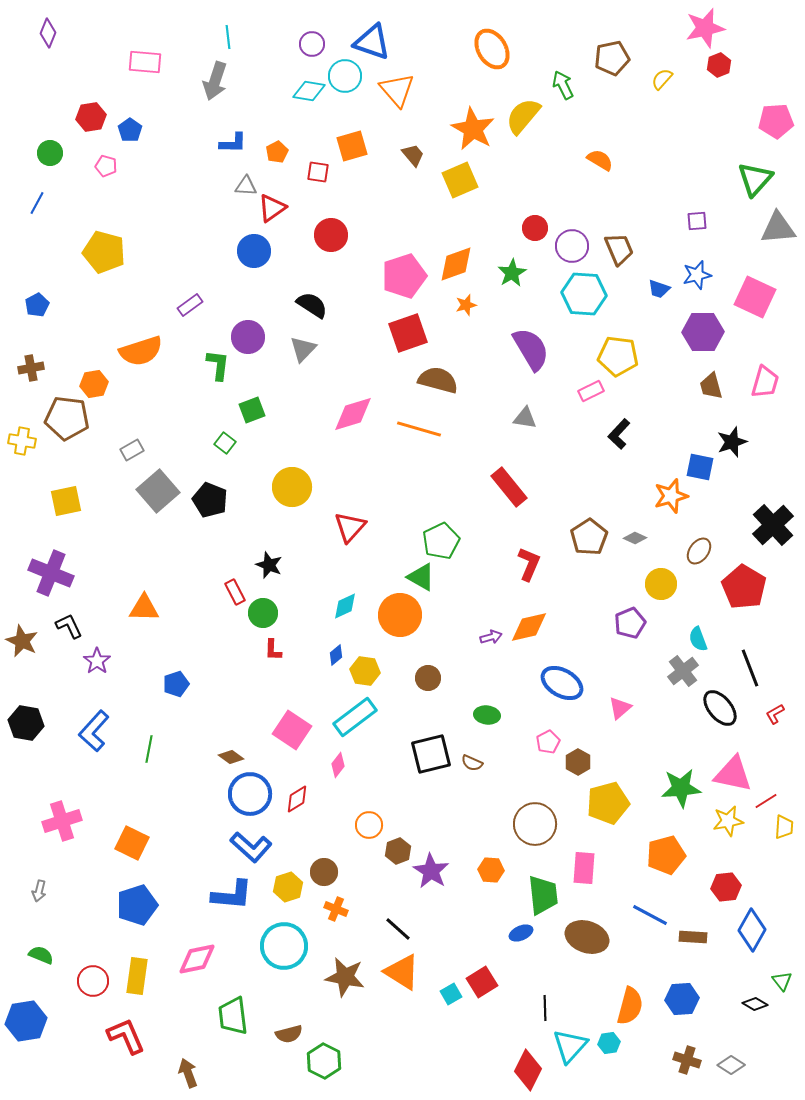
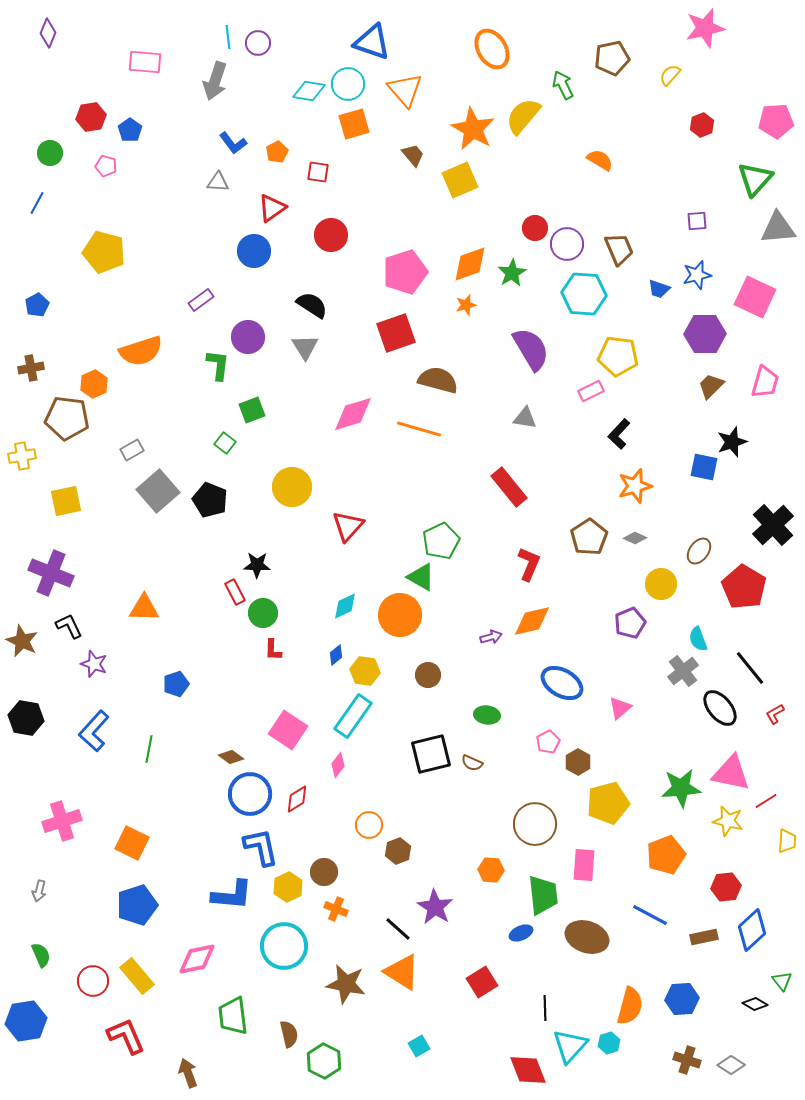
purple circle at (312, 44): moved 54 px left, 1 px up
red hexagon at (719, 65): moved 17 px left, 60 px down
cyan circle at (345, 76): moved 3 px right, 8 px down
yellow semicircle at (662, 79): moved 8 px right, 4 px up
orange triangle at (397, 90): moved 8 px right
blue L-shape at (233, 143): rotated 52 degrees clockwise
orange square at (352, 146): moved 2 px right, 22 px up
gray triangle at (246, 186): moved 28 px left, 4 px up
purple circle at (572, 246): moved 5 px left, 2 px up
orange diamond at (456, 264): moved 14 px right
pink pentagon at (404, 276): moved 1 px right, 4 px up
purple rectangle at (190, 305): moved 11 px right, 5 px up
purple hexagon at (703, 332): moved 2 px right, 2 px down
red square at (408, 333): moved 12 px left
gray triangle at (303, 349): moved 2 px right, 2 px up; rotated 16 degrees counterclockwise
orange hexagon at (94, 384): rotated 16 degrees counterclockwise
brown trapezoid at (711, 386): rotated 60 degrees clockwise
yellow cross at (22, 441): moved 15 px down; rotated 20 degrees counterclockwise
blue square at (700, 467): moved 4 px right
orange star at (671, 496): moved 36 px left, 10 px up
red triangle at (350, 527): moved 2 px left, 1 px up
black star at (269, 565): moved 12 px left; rotated 20 degrees counterclockwise
orange diamond at (529, 627): moved 3 px right, 6 px up
purple star at (97, 661): moved 3 px left, 3 px down; rotated 16 degrees counterclockwise
black line at (750, 668): rotated 18 degrees counterclockwise
brown circle at (428, 678): moved 3 px up
cyan rectangle at (355, 717): moved 2 px left, 1 px up; rotated 18 degrees counterclockwise
black hexagon at (26, 723): moved 5 px up
pink square at (292, 730): moved 4 px left
pink triangle at (733, 774): moved 2 px left, 1 px up
yellow star at (728, 821): rotated 24 degrees clockwise
yellow trapezoid at (784, 827): moved 3 px right, 14 px down
blue L-shape at (251, 847): moved 10 px right; rotated 144 degrees counterclockwise
orange pentagon at (666, 855): rotated 6 degrees counterclockwise
pink rectangle at (584, 868): moved 3 px up
purple star at (431, 871): moved 4 px right, 36 px down
yellow hexagon at (288, 887): rotated 8 degrees counterclockwise
blue diamond at (752, 930): rotated 18 degrees clockwise
brown rectangle at (693, 937): moved 11 px right; rotated 16 degrees counterclockwise
green semicircle at (41, 955): rotated 45 degrees clockwise
yellow rectangle at (137, 976): rotated 48 degrees counterclockwise
brown star at (345, 977): moved 1 px right, 7 px down
cyan square at (451, 994): moved 32 px left, 52 px down
brown semicircle at (289, 1034): rotated 88 degrees counterclockwise
cyan hexagon at (609, 1043): rotated 10 degrees counterclockwise
red diamond at (528, 1070): rotated 48 degrees counterclockwise
